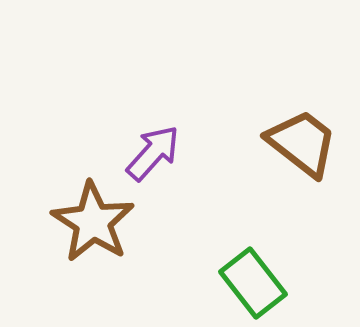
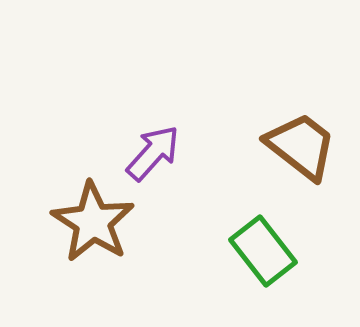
brown trapezoid: moved 1 px left, 3 px down
green rectangle: moved 10 px right, 32 px up
